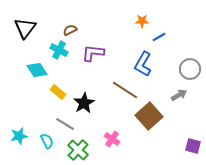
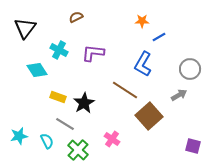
brown semicircle: moved 6 px right, 13 px up
yellow rectangle: moved 5 px down; rotated 21 degrees counterclockwise
